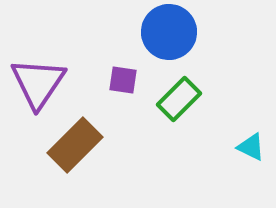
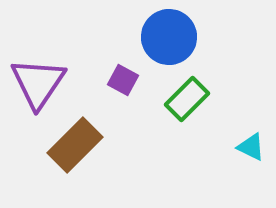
blue circle: moved 5 px down
purple square: rotated 20 degrees clockwise
green rectangle: moved 8 px right
